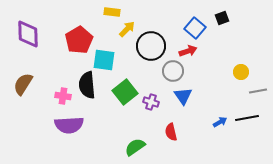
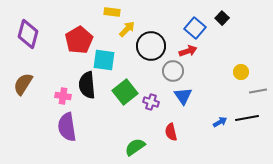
black square: rotated 24 degrees counterclockwise
purple diamond: rotated 16 degrees clockwise
purple semicircle: moved 2 px left, 2 px down; rotated 84 degrees clockwise
